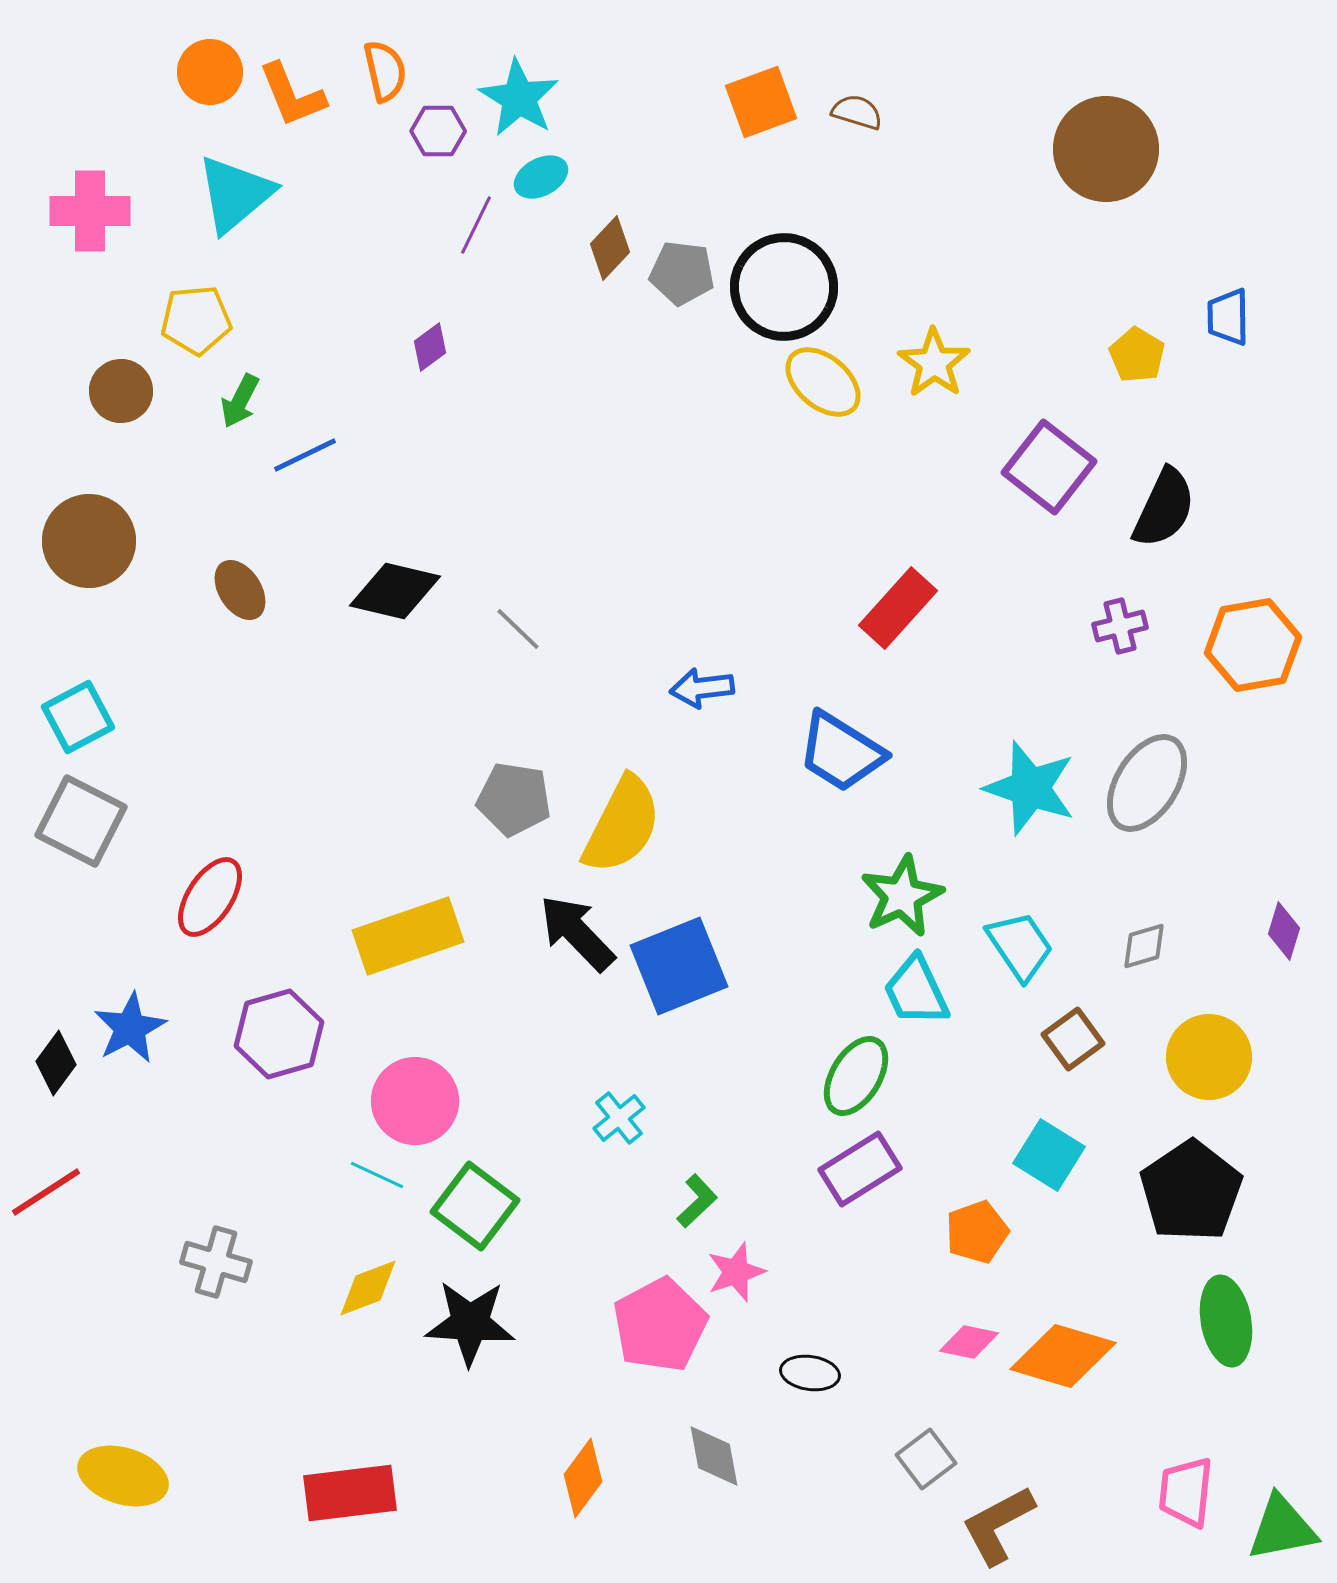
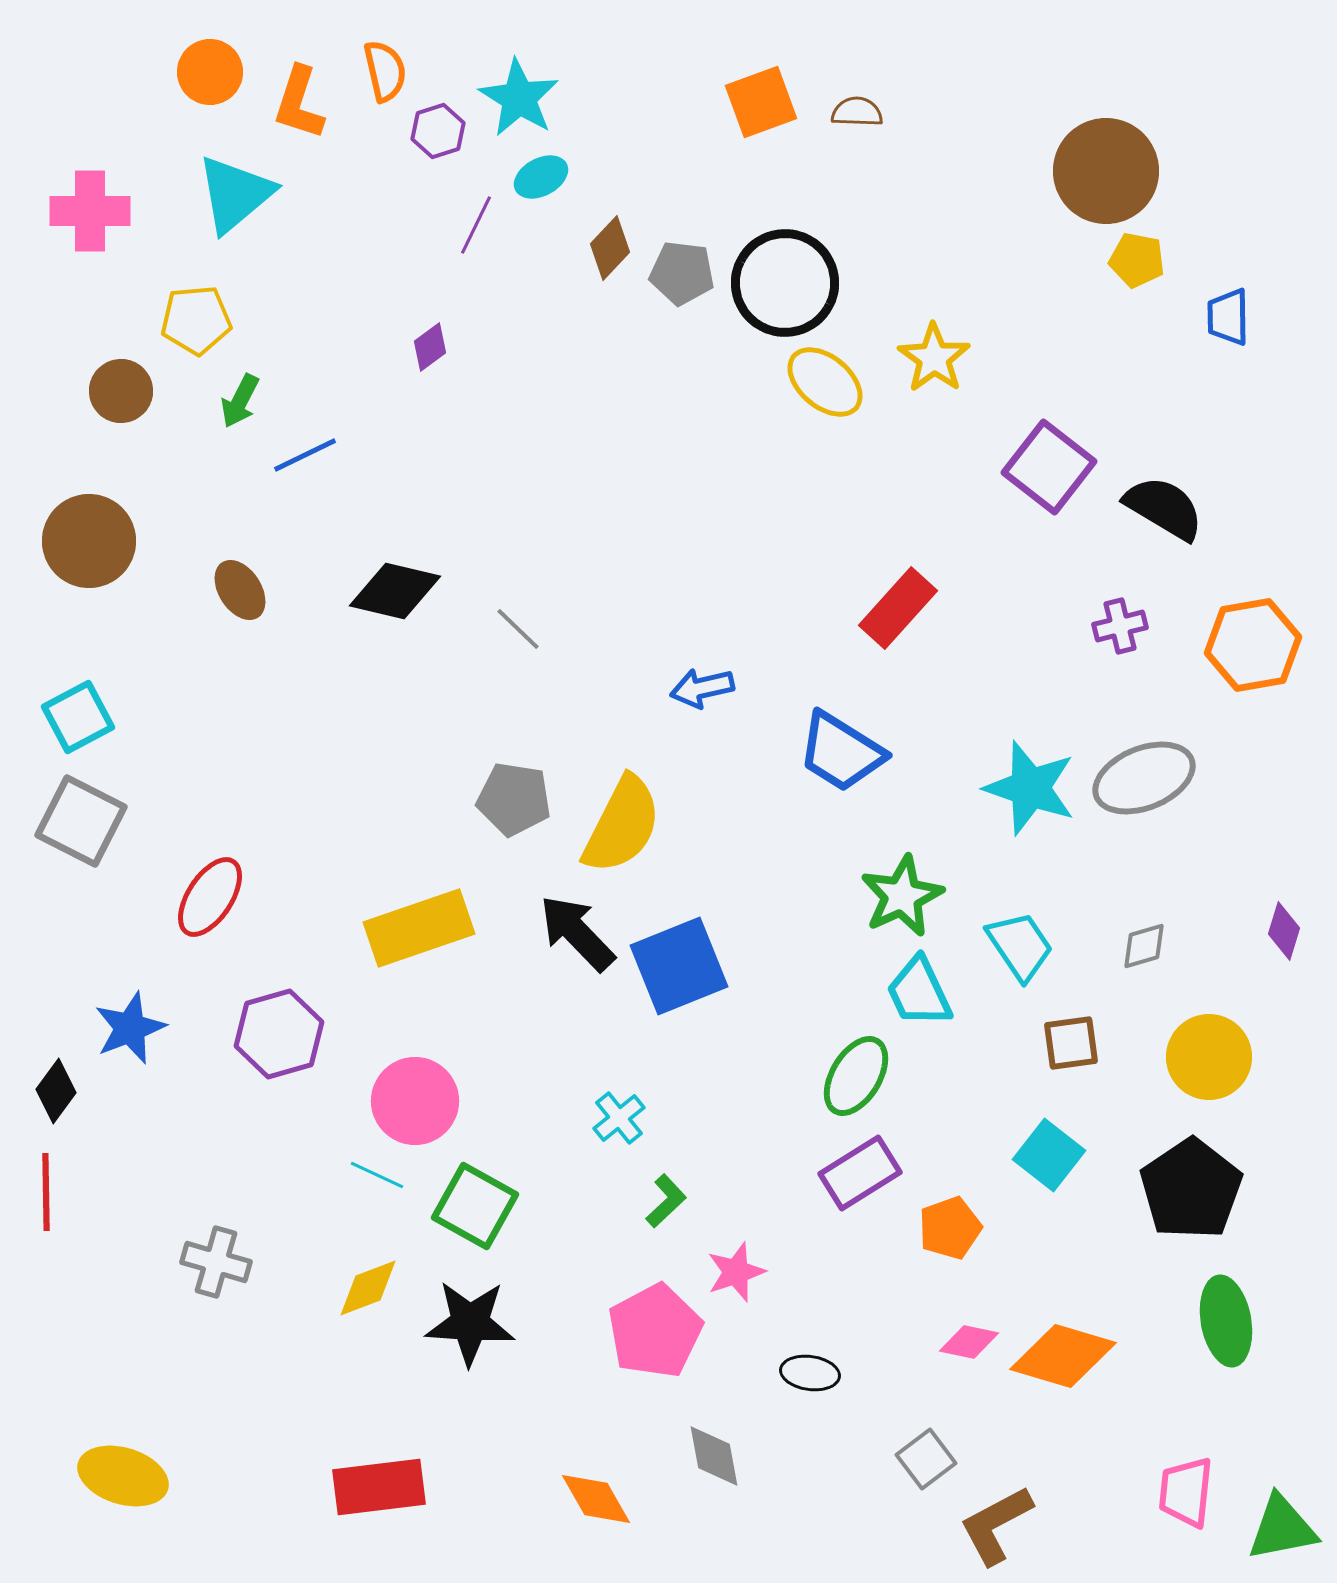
orange L-shape at (292, 95): moved 7 px right, 8 px down; rotated 40 degrees clockwise
brown semicircle at (857, 112): rotated 15 degrees counterclockwise
purple hexagon at (438, 131): rotated 18 degrees counterclockwise
brown circle at (1106, 149): moved 22 px down
black circle at (784, 287): moved 1 px right, 4 px up
yellow pentagon at (1137, 355): moved 95 px up; rotated 20 degrees counterclockwise
yellow star at (934, 363): moved 5 px up
yellow ellipse at (823, 382): moved 2 px right
black semicircle at (1164, 508): rotated 84 degrees counterclockwise
blue arrow at (702, 688): rotated 6 degrees counterclockwise
gray ellipse at (1147, 783): moved 3 px left, 5 px up; rotated 36 degrees clockwise
yellow rectangle at (408, 936): moved 11 px right, 8 px up
cyan trapezoid at (916, 991): moved 3 px right, 1 px down
blue star at (130, 1028): rotated 6 degrees clockwise
brown square at (1073, 1039): moved 2 px left, 4 px down; rotated 28 degrees clockwise
black diamond at (56, 1063): moved 28 px down
cyan square at (1049, 1155): rotated 6 degrees clockwise
purple rectangle at (860, 1169): moved 4 px down
black pentagon at (1191, 1191): moved 2 px up
red line at (46, 1192): rotated 58 degrees counterclockwise
green L-shape at (697, 1201): moved 31 px left
green square at (475, 1206): rotated 8 degrees counterclockwise
orange pentagon at (977, 1232): moved 27 px left, 4 px up
pink pentagon at (660, 1325): moved 5 px left, 6 px down
orange diamond at (583, 1478): moved 13 px right, 21 px down; rotated 66 degrees counterclockwise
red rectangle at (350, 1493): moved 29 px right, 6 px up
brown L-shape at (998, 1525): moved 2 px left
